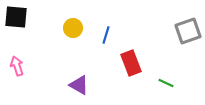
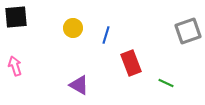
black square: rotated 10 degrees counterclockwise
pink arrow: moved 2 px left
